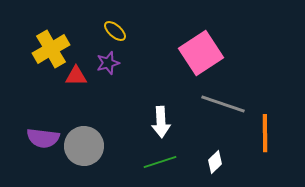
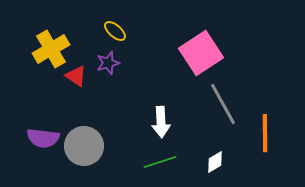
red triangle: rotated 35 degrees clockwise
gray line: rotated 42 degrees clockwise
white diamond: rotated 15 degrees clockwise
